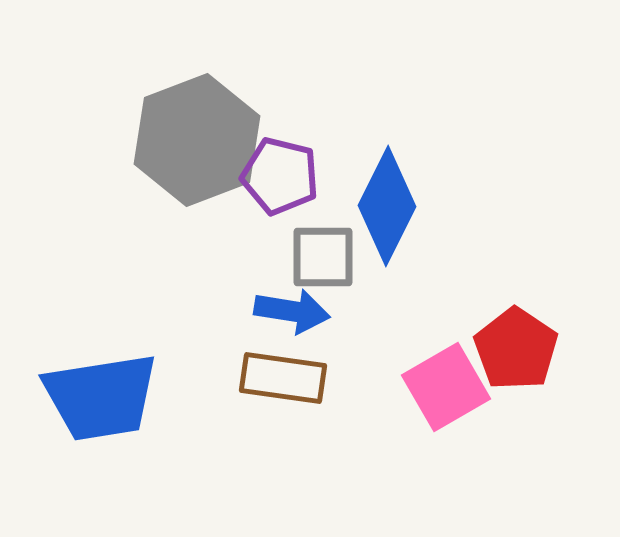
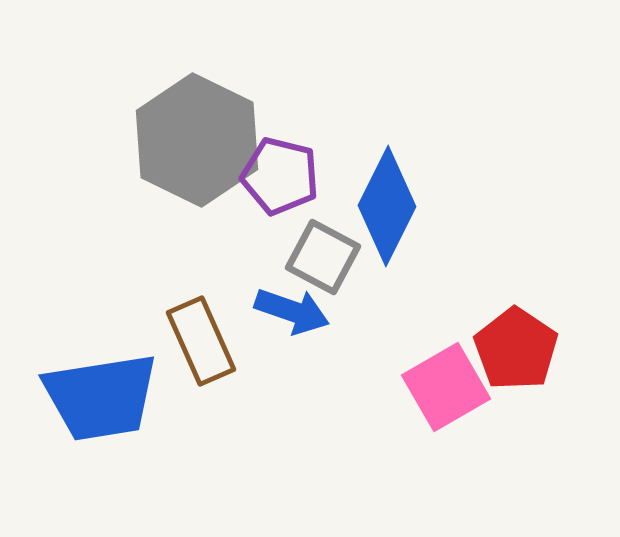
gray hexagon: rotated 13 degrees counterclockwise
gray square: rotated 28 degrees clockwise
blue arrow: rotated 10 degrees clockwise
brown rectangle: moved 82 px left, 37 px up; rotated 58 degrees clockwise
